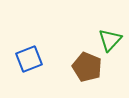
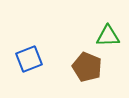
green triangle: moved 2 px left, 4 px up; rotated 45 degrees clockwise
